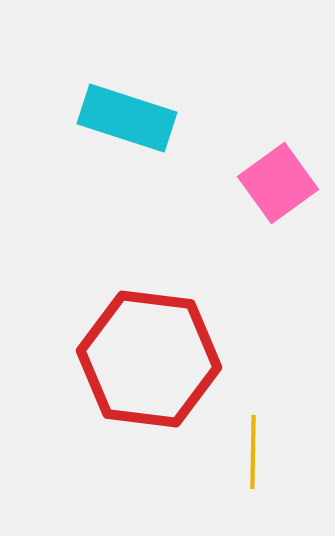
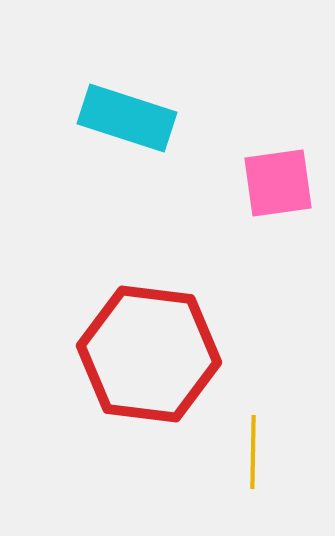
pink square: rotated 28 degrees clockwise
red hexagon: moved 5 px up
